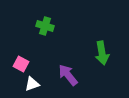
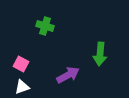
green arrow: moved 2 px left, 1 px down; rotated 15 degrees clockwise
purple arrow: rotated 100 degrees clockwise
white triangle: moved 10 px left, 3 px down
